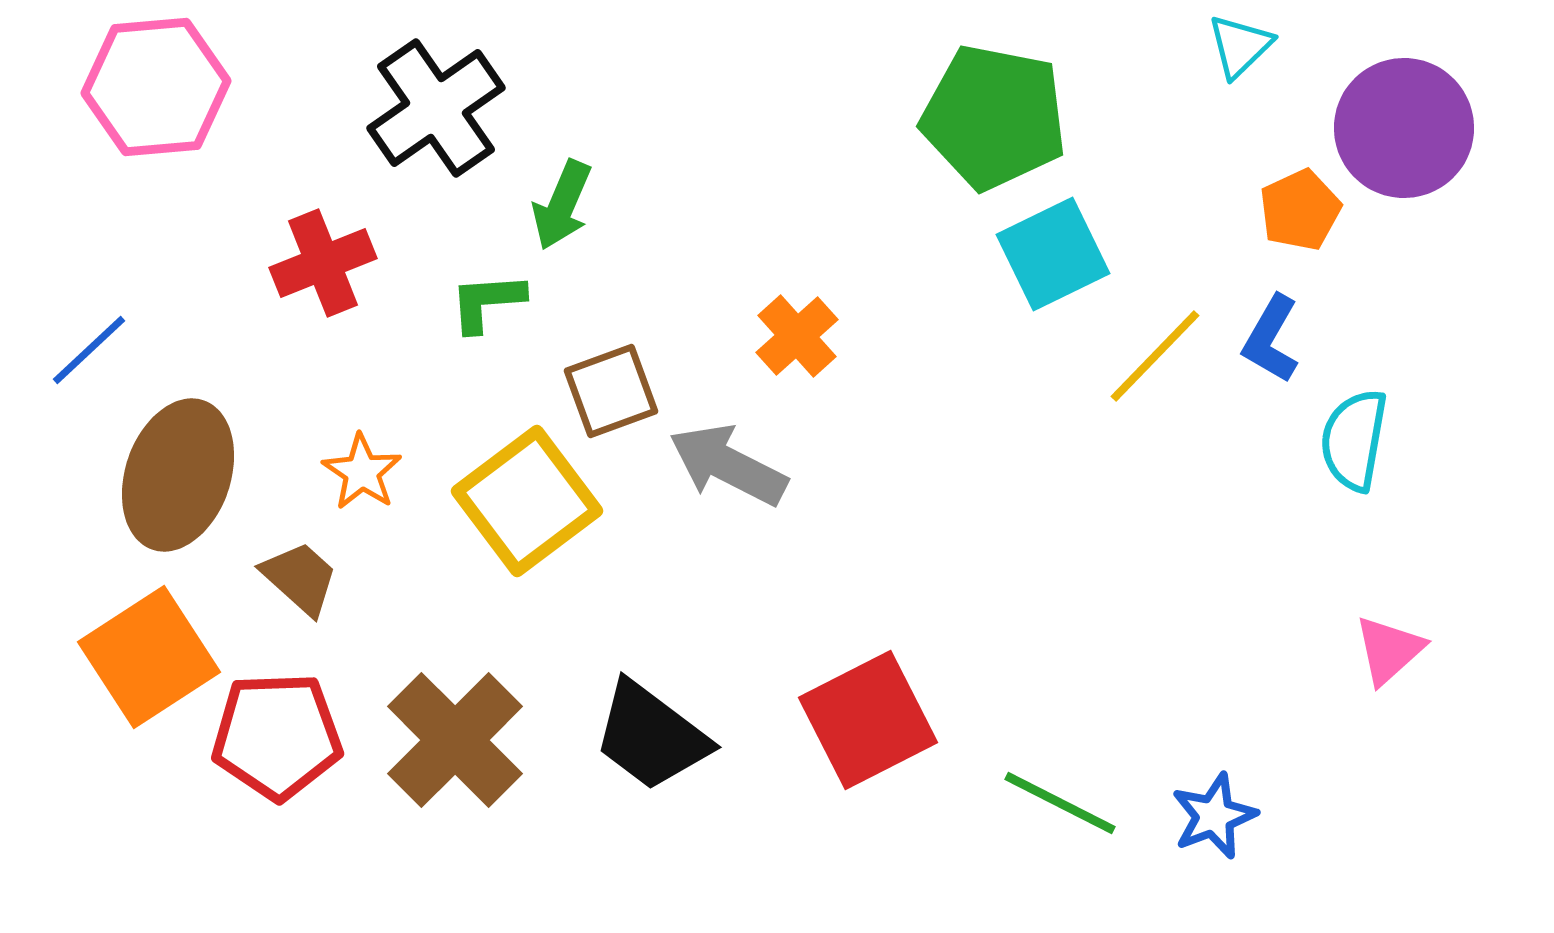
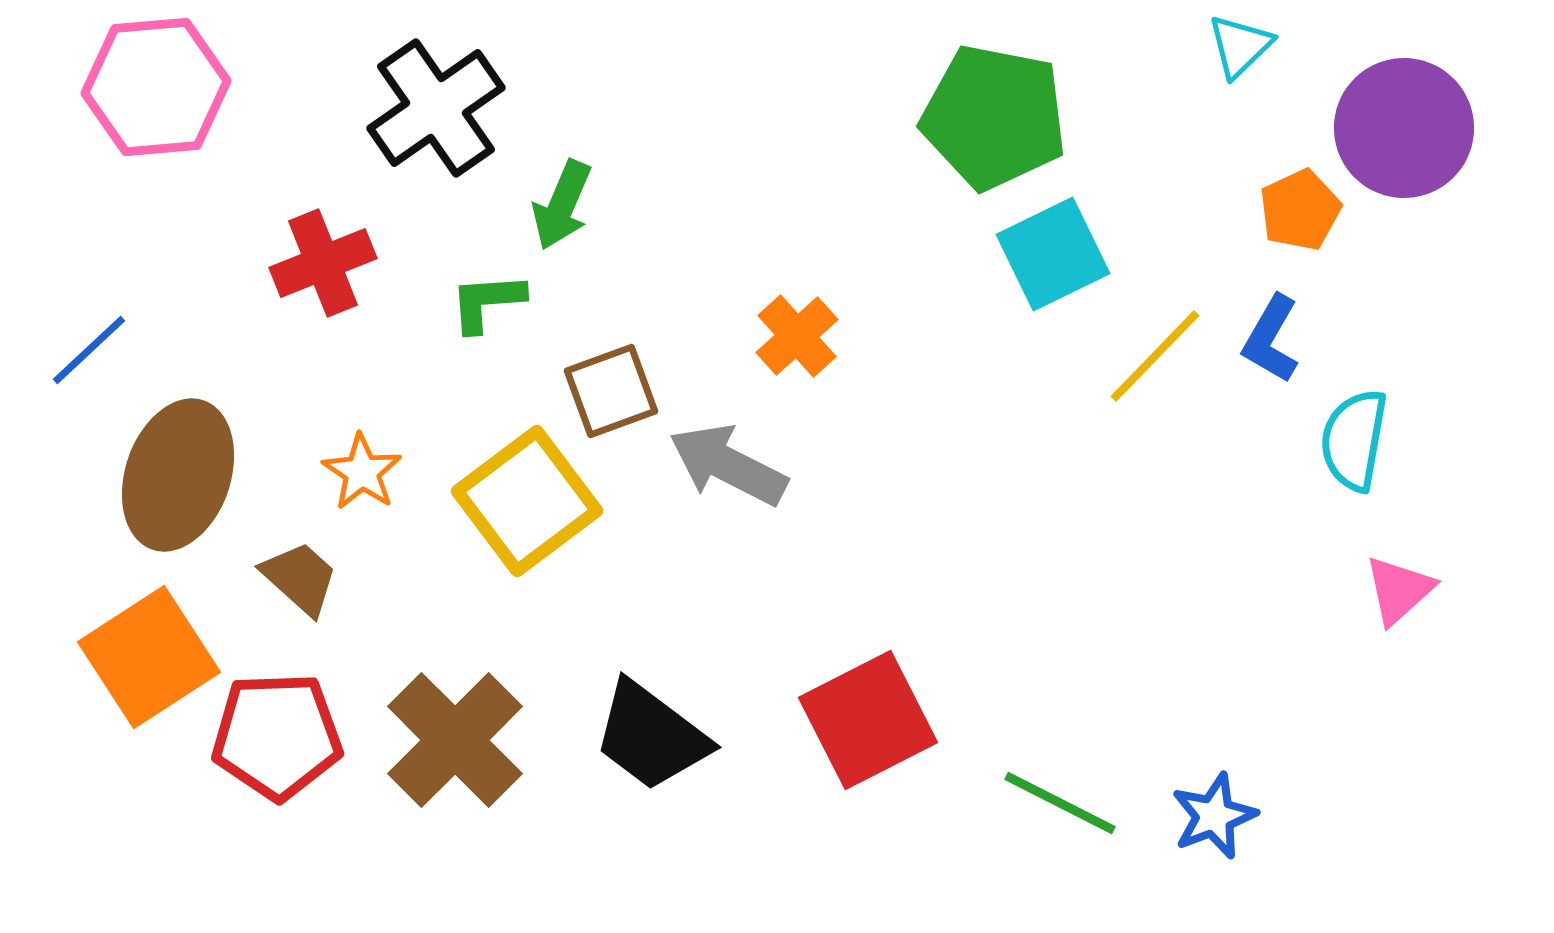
pink triangle: moved 10 px right, 60 px up
